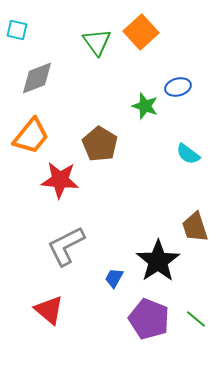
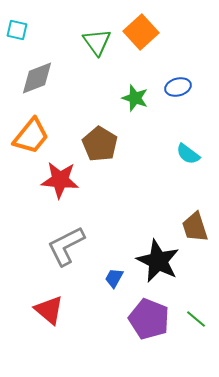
green star: moved 10 px left, 8 px up
black star: rotated 12 degrees counterclockwise
